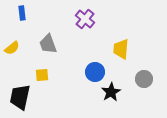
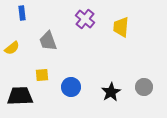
gray trapezoid: moved 3 px up
yellow trapezoid: moved 22 px up
blue circle: moved 24 px left, 15 px down
gray circle: moved 8 px down
black trapezoid: moved 1 px up; rotated 76 degrees clockwise
